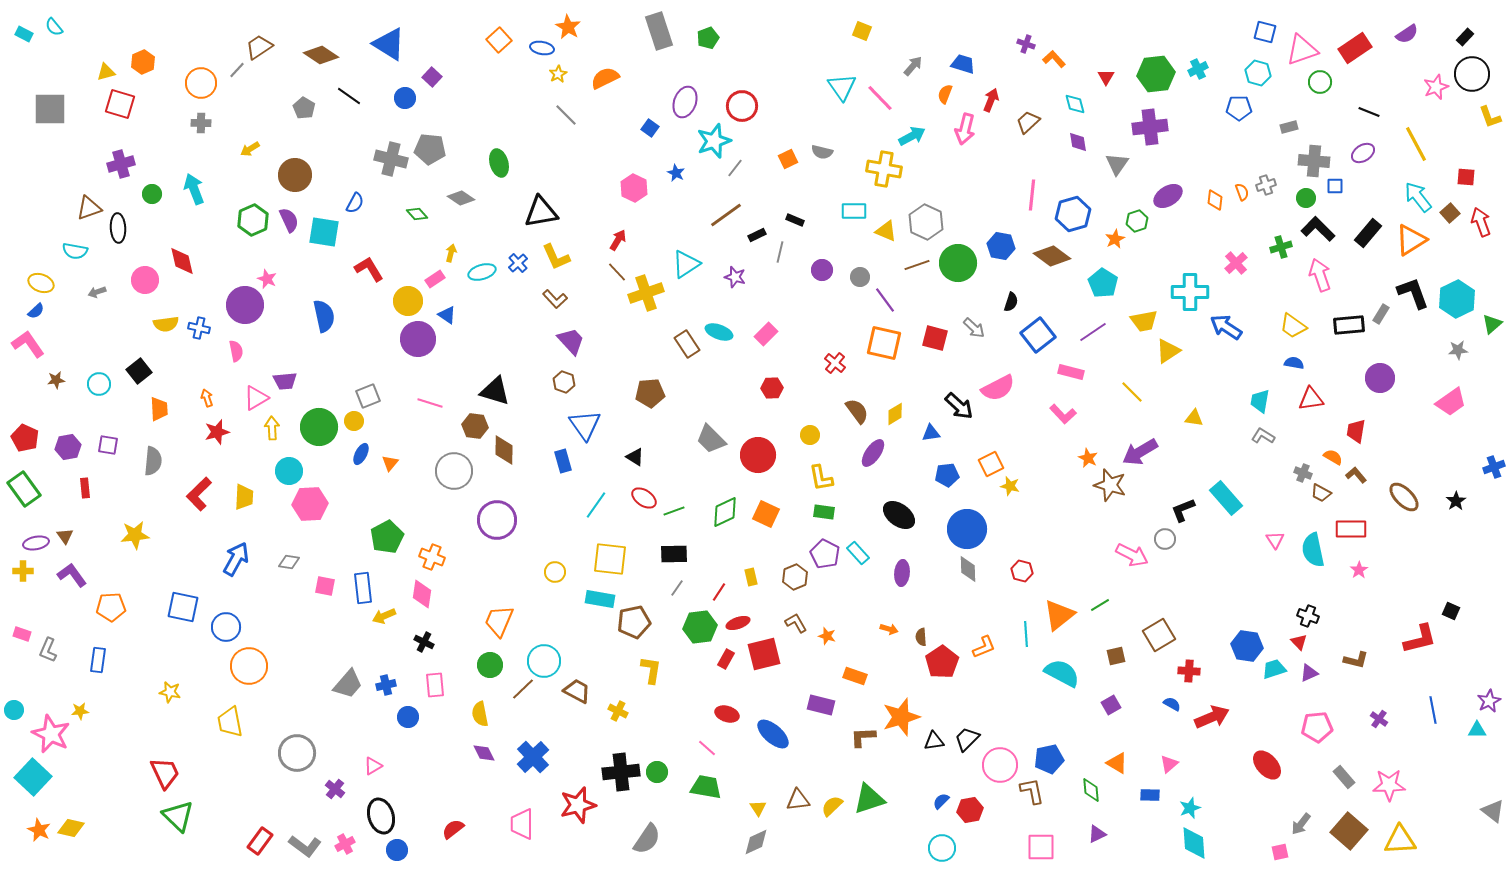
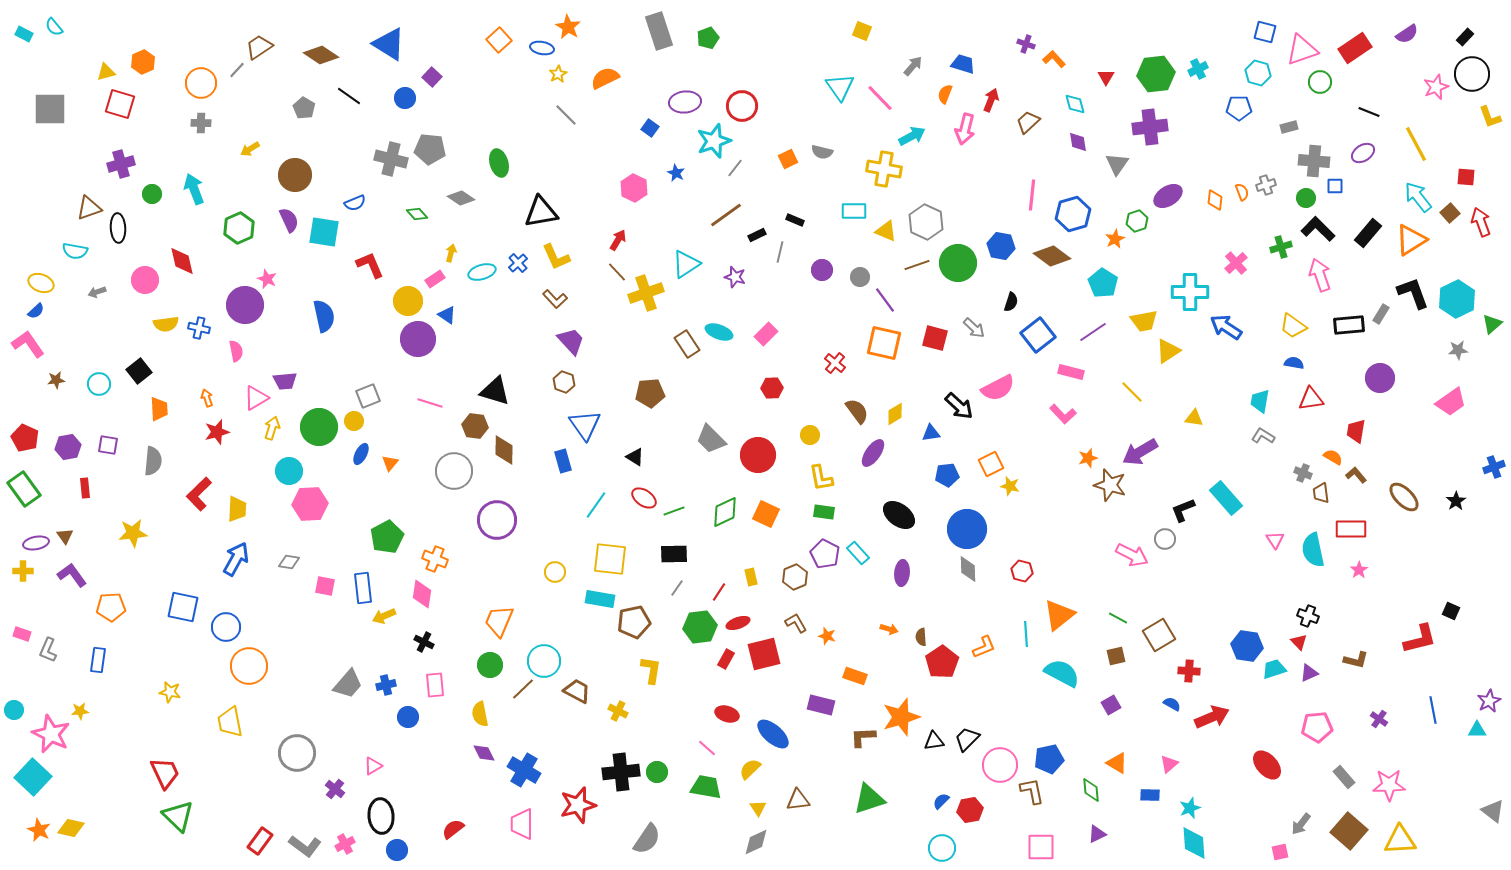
cyan triangle at (842, 87): moved 2 px left
purple ellipse at (685, 102): rotated 64 degrees clockwise
blue semicircle at (355, 203): rotated 40 degrees clockwise
green hexagon at (253, 220): moved 14 px left, 8 px down
red L-shape at (369, 269): moved 1 px right, 4 px up; rotated 8 degrees clockwise
yellow arrow at (272, 428): rotated 20 degrees clockwise
orange star at (1088, 458): rotated 30 degrees clockwise
brown trapezoid at (1321, 493): rotated 55 degrees clockwise
yellow trapezoid at (244, 497): moved 7 px left, 12 px down
yellow star at (135, 535): moved 2 px left, 2 px up
orange cross at (432, 557): moved 3 px right, 2 px down
green line at (1100, 605): moved 18 px right, 13 px down; rotated 60 degrees clockwise
blue cross at (533, 757): moved 9 px left, 13 px down; rotated 16 degrees counterclockwise
yellow semicircle at (832, 806): moved 82 px left, 37 px up
black ellipse at (381, 816): rotated 12 degrees clockwise
